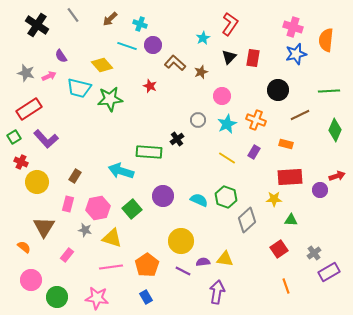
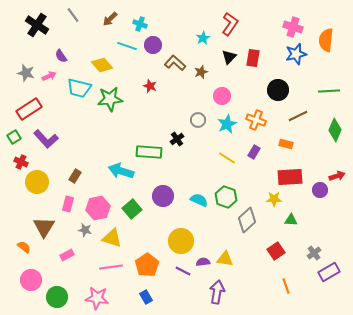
brown line at (300, 115): moved 2 px left, 1 px down
red square at (279, 249): moved 3 px left, 2 px down
pink rectangle at (67, 255): rotated 24 degrees clockwise
